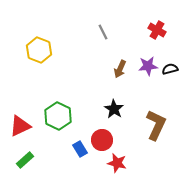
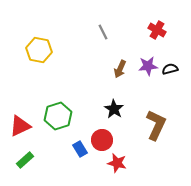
yellow hexagon: rotated 10 degrees counterclockwise
green hexagon: rotated 16 degrees clockwise
